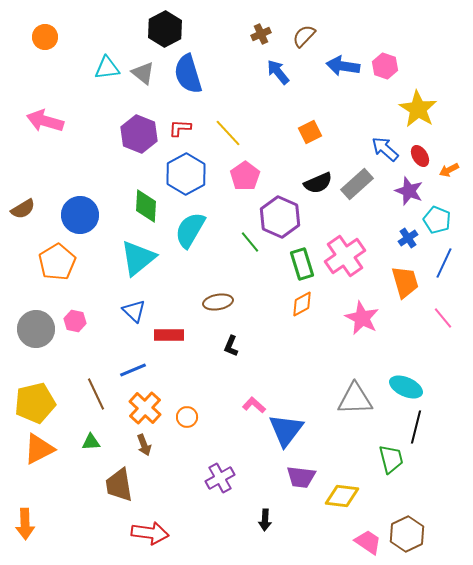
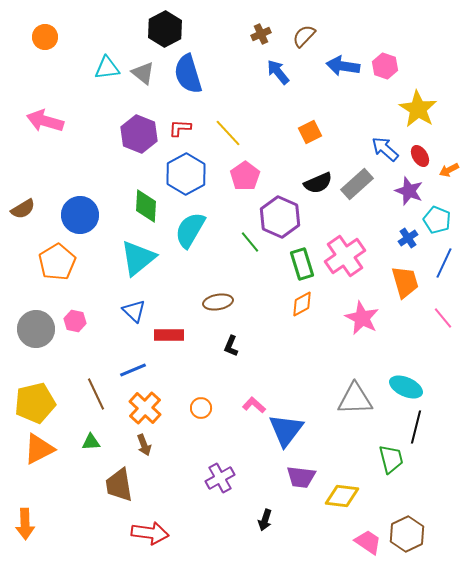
orange circle at (187, 417): moved 14 px right, 9 px up
black arrow at (265, 520): rotated 15 degrees clockwise
